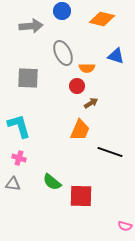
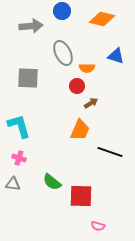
pink semicircle: moved 27 px left
